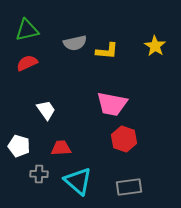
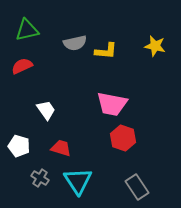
yellow star: rotated 20 degrees counterclockwise
yellow L-shape: moved 1 px left
red semicircle: moved 5 px left, 3 px down
red hexagon: moved 1 px left, 1 px up
red trapezoid: rotated 20 degrees clockwise
gray cross: moved 1 px right, 4 px down; rotated 30 degrees clockwise
cyan triangle: rotated 16 degrees clockwise
gray rectangle: moved 8 px right; rotated 65 degrees clockwise
